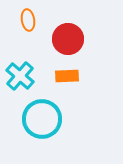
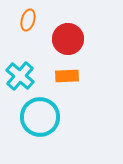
orange ellipse: rotated 25 degrees clockwise
cyan circle: moved 2 px left, 2 px up
